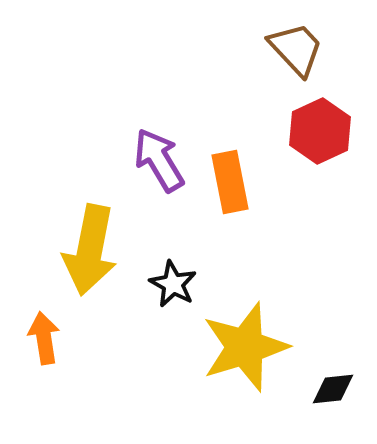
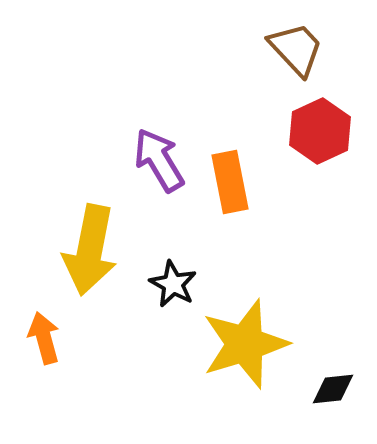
orange arrow: rotated 6 degrees counterclockwise
yellow star: moved 3 px up
